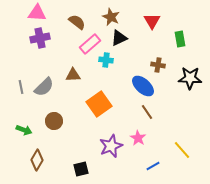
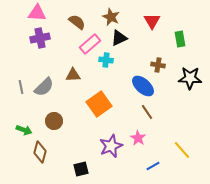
brown diamond: moved 3 px right, 8 px up; rotated 15 degrees counterclockwise
